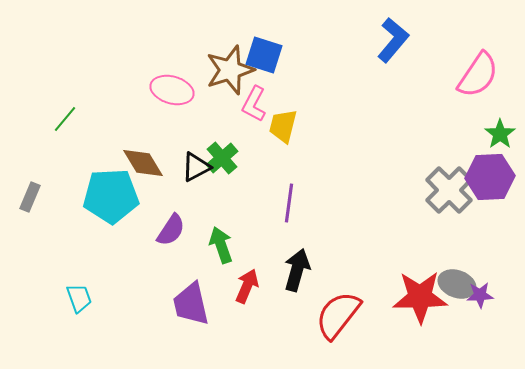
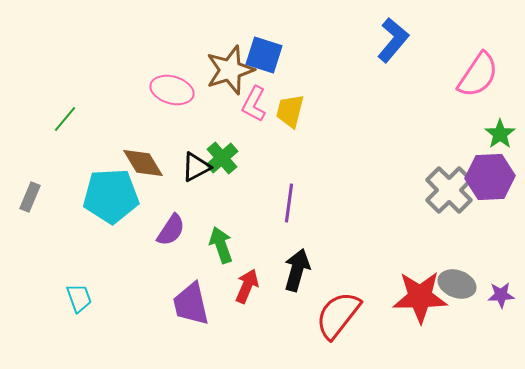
yellow trapezoid: moved 7 px right, 15 px up
purple star: moved 21 px right
